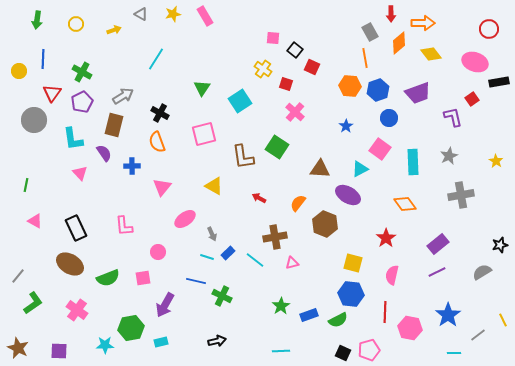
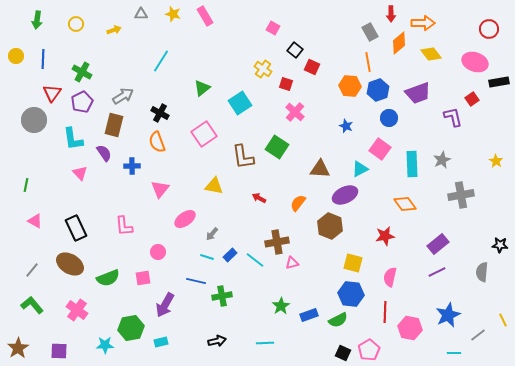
gray triangle at (141, 14): rotated 32 degrees counterclockwise
yellow star at (173, 14): rotated 28 degrees clockwise
pink square at (273, 38): moved 10 px up; rotated 24 degrees clockwise
orange line at (365, 58): moved 3 px right, 4 px down
cyan line at (156, 59): moved 5 px right, 2 px down
yellow circle at (19, 71): moved 3 px left, 15 px up
green triangle at (202, 88): rotated 18 degrees clockwise
cyan square at (240, 101): moved 2 px down
blue star at (346, 126): rotated 16 degrees counterclockwise
pink square at (204, 134): rotated 20 degrees counterclockwise
gray star at (449, 156): moved 7 px left, 4 px down
cyan rectangle at (413, 162): moved 1 px left, 2 px down
yellow triangle at (214, 186): rotated 18 degrees counterclockwise
pink triangle at (162, 187): moved 2 px left, 2 px down
purple ellipse at (348, 195): moved 3 px left; rotated 55 degrees counterclockwise
brown hexagon at (325, 224): moved 5 px right, 2 px down
gray arrow at (212, 234): rotated 64 degrees clockwise
brown cross at (275, 237): moved 2 px right, 5 px down
red star at (386, 238): moved 1 px left, 2 px up; rotated 24 degrees clockwise
black star at (500, 245): rotated 21 degrees clockwise
blue rectangle at (228, 253): moved 2 px right, 2 px down
gray semicircle at (482, 272): rotated 54 degrees counterclockwise
pink semicircle at (392, 275): moved 2 px left, 2 px down
gray line at (18, 276): moved 14 px right, 6 px up
green cross at (222, 296): rotated 36 degrees counterclockwise
green L-shape at (33, 303): moved 1 px left, 2 px down; rotated 95 degrees counterclockwise
blue star at (448, 315): rotated 10 degrees clockwise
brown star at (18, 348): rotated 15 degrees clockwise
pink pentagon at (369, 350): rotated 15 degrees counterclockwise
cyan line at (281, 351): moved 16 px left, 8 px up
